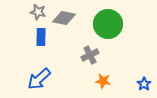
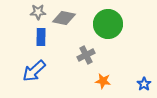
gray star: rotated 14 degrees counterclockwise
gray cross: moved 4 px left
blue arrow: moved 5 px left, 8 px up
